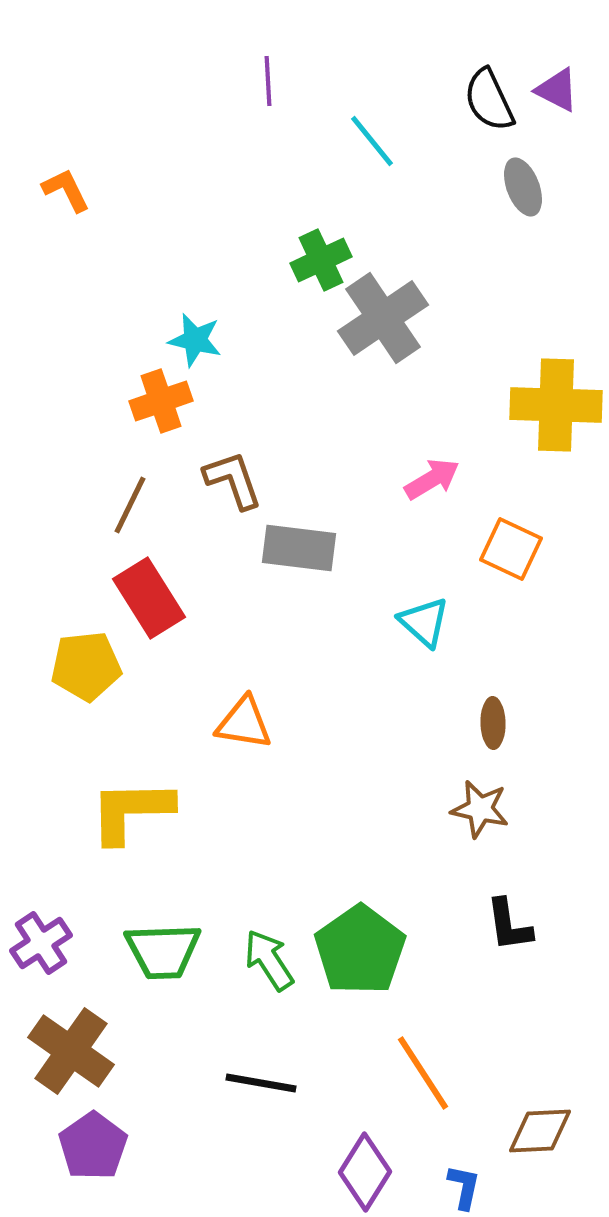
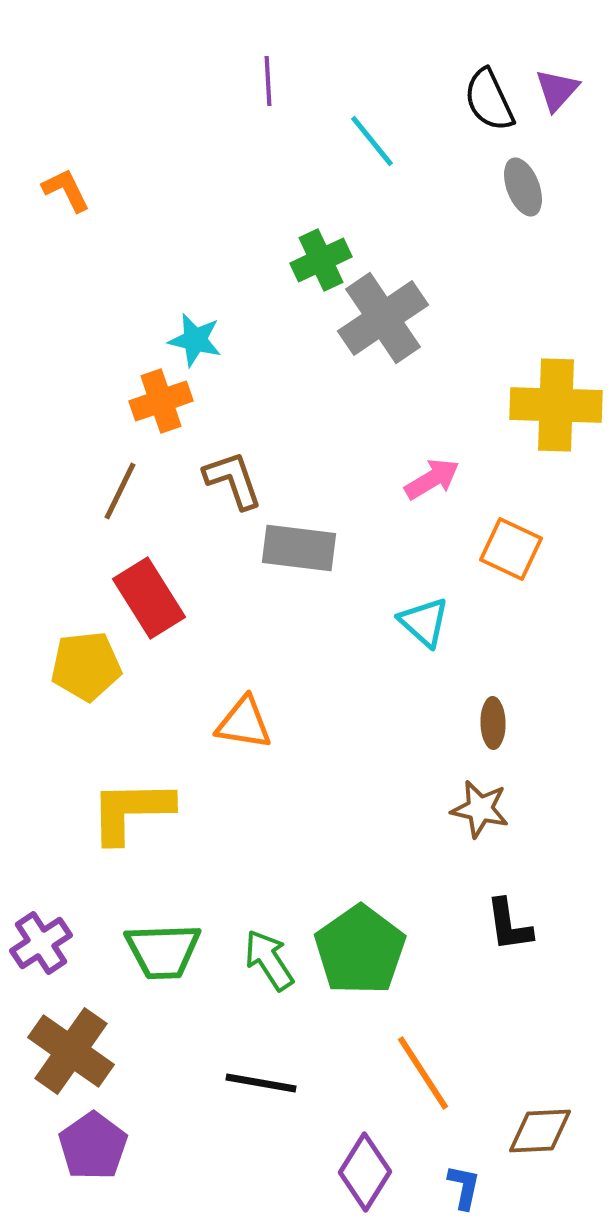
purple triangle: rotated 45 degrees clockwise
brown line: moved 10 px left, 14 px up
